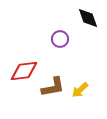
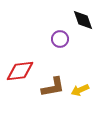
black diamond: moved 5 px left, 2 px down
red diamond: moved 4 px left
yellow arrow: rotated 18 degrees clockwise
